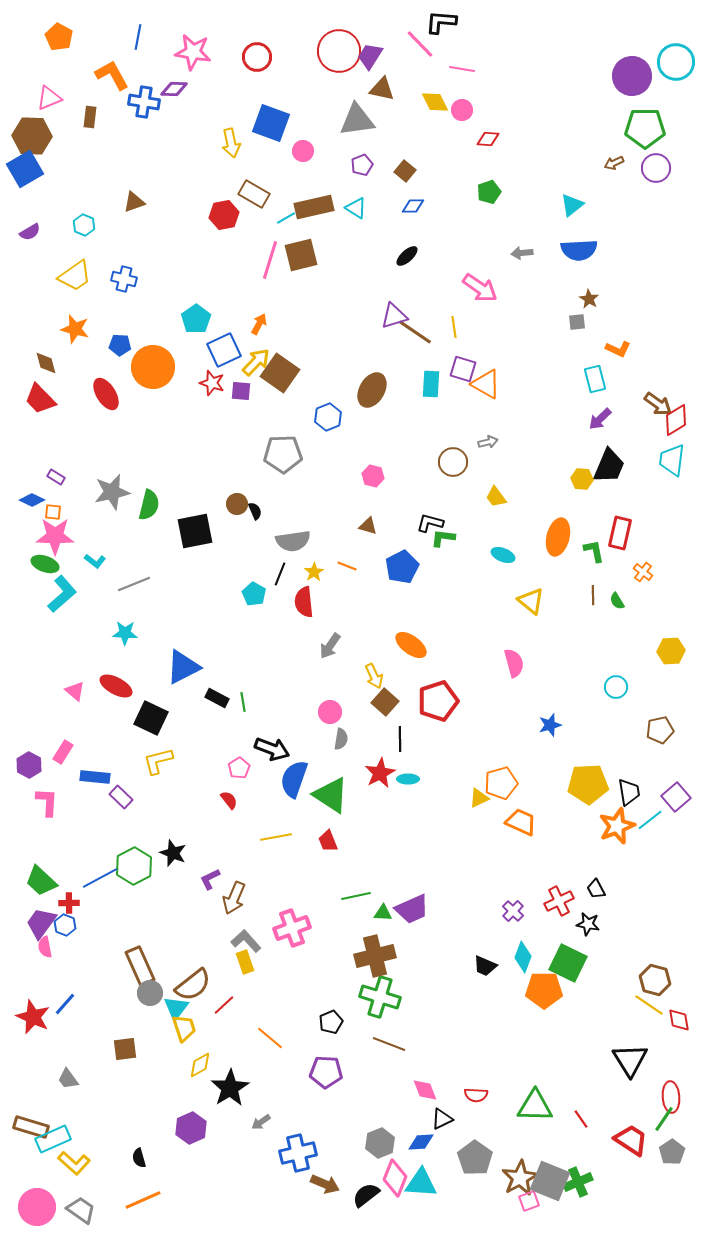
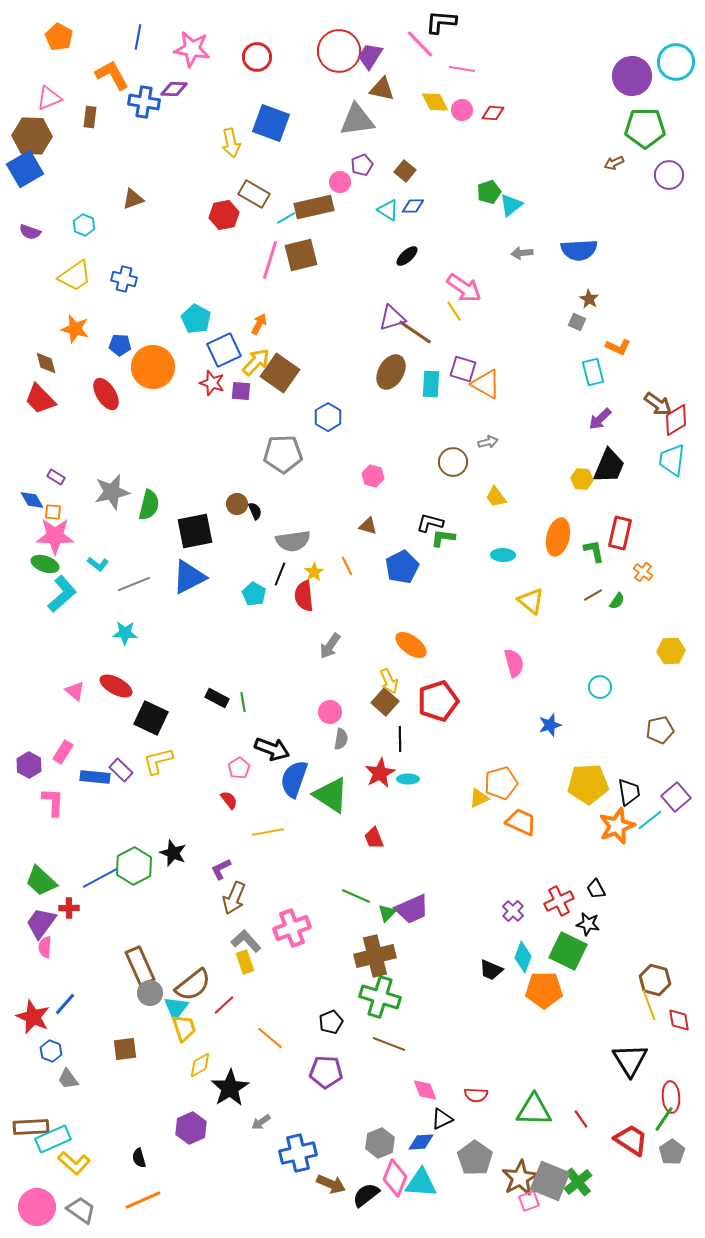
pink star at (193, 52): moved 1 px left, 3 px up
red diamond at (488, 139): moved 5 px right, 26 px up
pink circle at (303, 151): moved 37 px right, 31 px down
purple circle at (656, 168): moved 13 px right, 7 px down
brown triangle at (134, 202): moved 1 px left, 3 px up
cyan triangle at (572, 205): moved 61 px left
cyan triangle at (356, 208): moved 32 px right, 2 px down
purple semicircle at (30, 232): rotated 50 degrees clockwise
pink arrow at (480, 288): moved 16 px left
purple triangle at (394, 316): moved 2 px left, 2 px down
cyan pentagon at (196, 319): rotated 8 degrees counterclockwise
gray square at (577, 322): rotated 30 degrees clockwise
yellow line at (454, 327): moved 16 px up; rotated 25 degrees counterclockwise
orange L-shape at (618, 349): moved 2 px up
cyan rectangle at (595, 379): moved 2 px left, 7 px up
brown ellipse at (372, 390): moved 19 px right, 18 px up
blue hexagon at (328, 417): rotated 8 degrees counterclockwise
blue diamond at (32, 500): rotated 35 degrees clockwise
cyan ellipse at (503, 555): rotated 20 degrees counterclockwise
cyan L-shape at (95, 561): moved 3 px right, 3 px down
orange line at (347, 566): rotated 42 degrees clockwise
brown line at (593, 595): rotated 60 degrees clockwise
green semicircle at (617, 601): rotated 114 degrees counterclockwise
red semicircle at (304, 602): moved 6 px up
blue triangle at (183, 667): moved 6 px right, 90 px up
yellow arrow at (374, 676): moved 15 px right, 5 px down
cyan circle at (616, 687): moved 16 px left
purple rectangle at (121, 797): moved 27 px up
pink L-shape at (47, 802): moved 6 px right
yellow line at (276, 837): moved 8 px left, 5 px up
red trapezoid at (328, 841): moved 46 px right, 3 px up
purple L-shape at (210, 879): moved 11 px right, 10 px up
green line at (356, 896): rotated 36 degrees clockwise
red cross at (69, 903): moved 5 px down
green triangle at (383, 913): moved 4 px right; rotated 48 degrees counterclockwise
blue hexagon at (65, 925): moved 14 px left, 126 px down
pink semicircle at (45, 947): rotated 15 degrees clockwise
green square at (568, 963): moved 12 px up
black trapezoid at (485, 966): moved 6 px right, 4 px down
yellow line at (649, 1005): rotated 36 degrees clockwise
green triangle at (535, 1106): moved 1 px left, 4 px down
brown rectangle at (31, 1127): rotated 20 degrees counterclockwise
green cross at (578, 1182): rotated 16 degrees counterclockwise
brown arrow at (325, 1184): moved 6 px right
